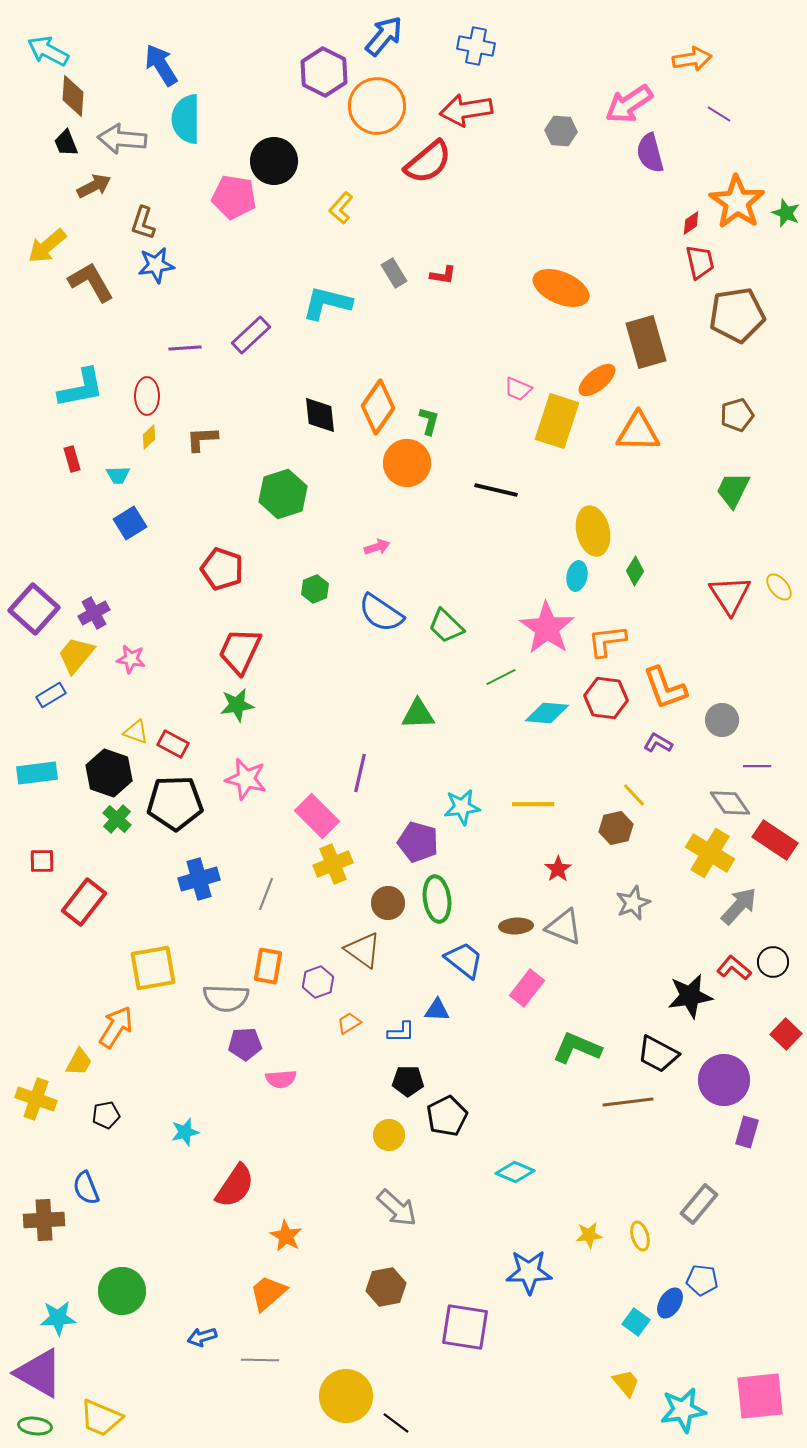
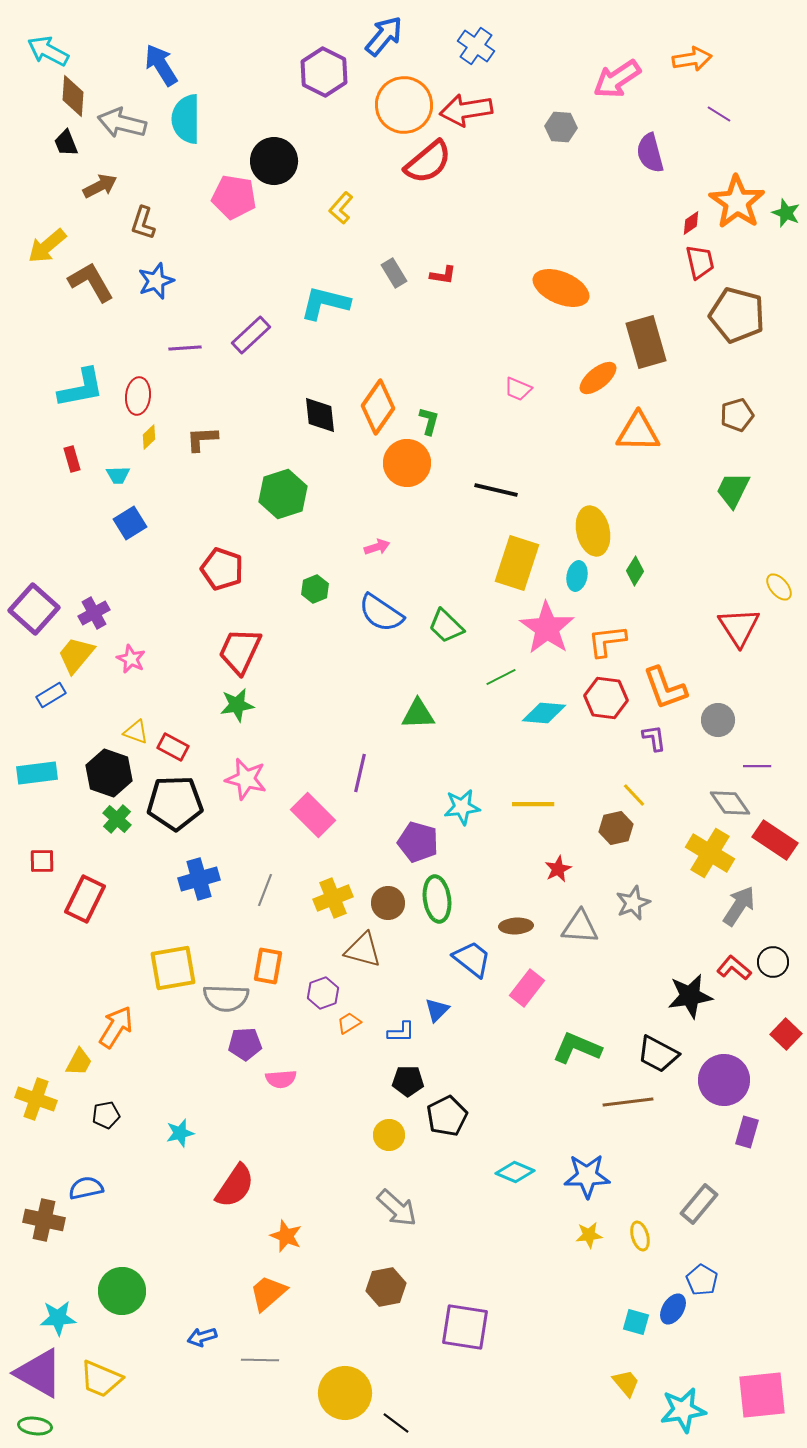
blue cross at (476, 46): rotated 24 degrees clockwise
pink arrow at (629, 104): moved 12 px left, 25 px up
orange circle at (377, 106): moved 27 px right, 1 px up
gray hexagon at (561, 131): moved 4 px up
gray arrow at (122, 139): moved 16 px up; rotated 9 degrees clockwise
brown arrow at (94, 186): moved 6 px right
blue star at (156, 265): moved 16 px down; rotated 12 degrees counterclockwise
cyan L-shape at (327, 303): moved 2 px left
brown pentagon at (737, 315): rotated 24 degrees clockwise
orange ellipse at (597, 380): moved 1 px right, 2 px up
red ellipse at (147, 396): moved 9 px left; rotated 6 degrees clockwise
yellow rectangle at (557, 421): moved 40 px left, 142 px down
red triangle at (730, 595): moved 9 px right, 32 px down
pink star at (131, 659): rotated 16 degrees clockwise
cyan diamond at (547, 713): moved 3 px left
gray circle at (722, 720): moved 4 px left
purple L-shape at (658, 743): moved 4 px left, 5 px up; rotated 52 degrees clockwise
red rectangle at (173, 744): moved 3 px down
pink rectangle at (317, 816): moved 4 px left, 1 px up
yellow cross at (333, 864): moved 34 px down
red star at (558, 869): rotated 8 degrees clockwise
gray line at (266, 894): moved 1 px left, 4 px up
red rectangle at (84, 902): moved 1 px right, 3 px up; rotated 12 degrees counterclockwise
gray arrow at (739, 906): rotated 9 degrees counterclockwise
gray triangle at (564, 927): moved 16 px right; rotated 18 degrees counterclockwise
brown triangle at (363, 950): rotated 21 degrees counterclockwise
blue trapezoid at (464, 960): moved 8 px right, 1 px up
yellow square at (153, 968): moved 20 px right
purple hexagon at (318, 982): moved 5 px right, 11 px down
blue triangle at (437, 1010): rotated 48 degrees counterclockwise
cyan star at (185, 1132): moved 5 px left, 1 px down
blue semicircle at (86, 1188): rotated 100 degrees clockwise
brown cross at (44, 1220): rotated 15 degrees clockwise
orange star at (286, 1236): rotated 8 degrees counterclockwise
blue star at (529, 1272): moved 58 px right, 96 px up
blue pentagon at (702, 1280): rotated 24 degrees clockwise
blue ellipse at (670, 1303): moved 3 px right, 6 px down
cyan square at (636, 1322): rotated 20 degrees counterclockwise
yellow circle at (346, 1396): moved 1 px left, 3 px up
pink square at (760, 1396): moved 2 px right, 1 px up
yellow trapezoid at (101, 1418): moved 39 px up
